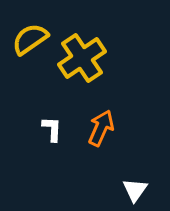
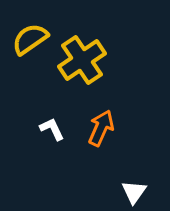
yellow cross: moved 2 px down
white L-shape: rotated 28 degrees counterclockwise
white triangle: moved 1 px left, 2 px down
